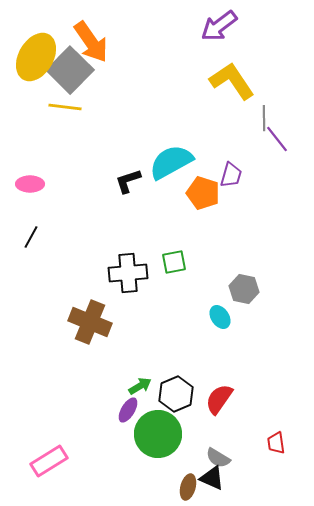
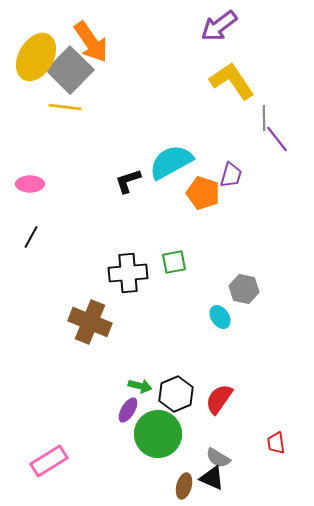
green arrow: rotated 45 degrees clockwise
brown ellipse: moved 4 px left, 1 px up
